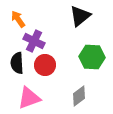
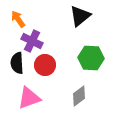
purple cross: moved 2 px left
green hexagon: moved 1 px left, 1 px down
